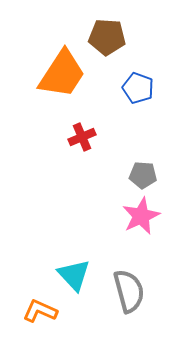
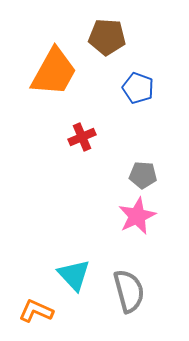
orange trapezoid: moved 8 px left, 2 px up; rotated 4 degrees counterclockwise
pink star: moved 4 px left
orange L-shape: moved 4 px left
